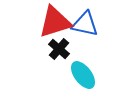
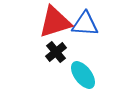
blue triangle: rotated 8 degrees counterclockwise
black cross: moved 3 px left, 3 px down; rotated 10 degrees clockwise
